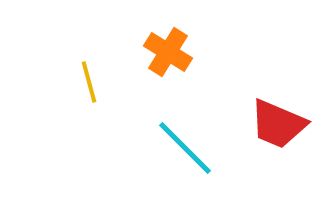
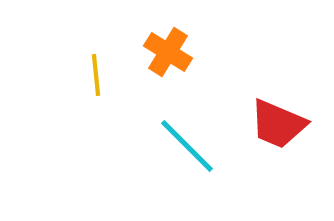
yellow line: moved 7 px right, 7 px up; rotated 9 degrees clockwise
cyan line: moved 2 px right, 2 px up
